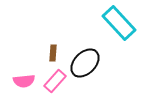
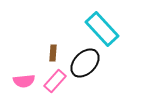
cyan rectangle: moved 17 px left, 6 px down
